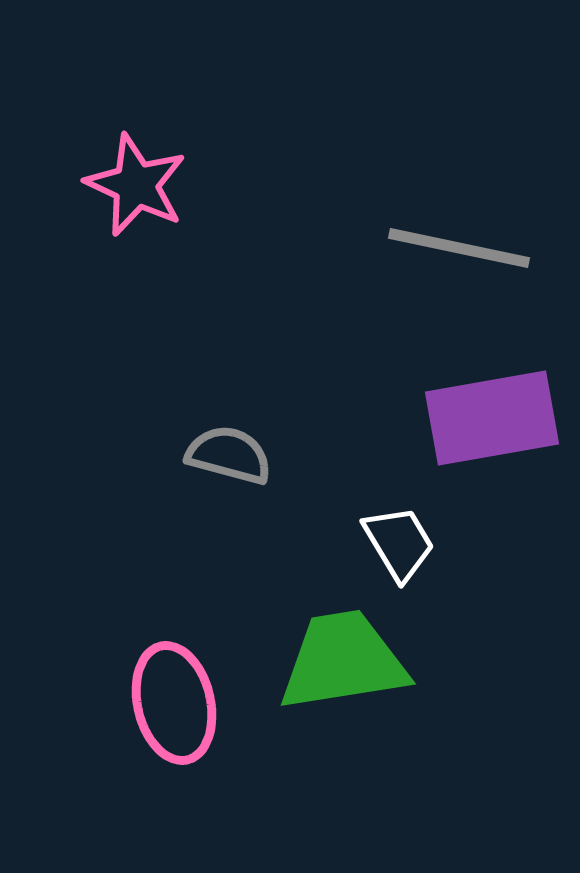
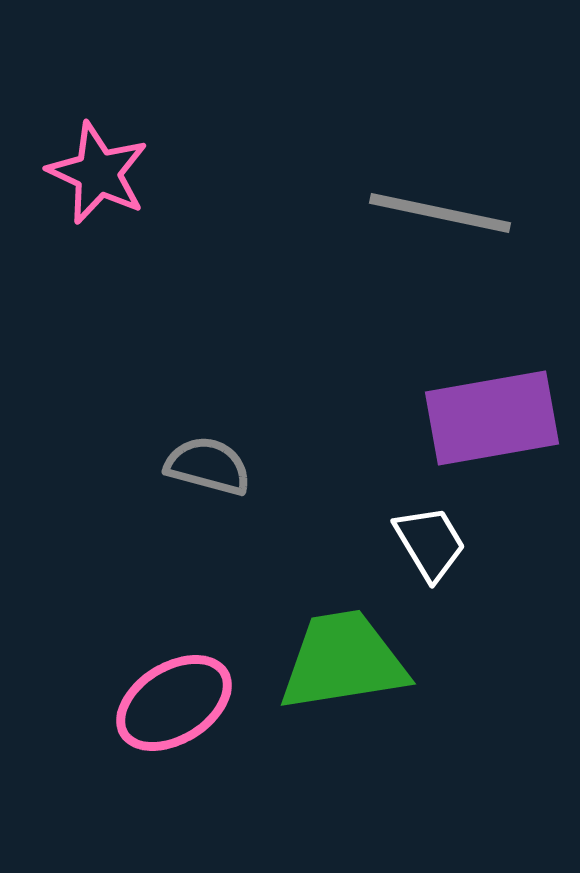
pink star: moved 38 px left, 12 px up
gray line: moved 19 px left, 35 px up
gray semicircle: moved 21 px left, 11 px down
white trapezoid: moved 31 px right
pink ellipse: rotated 71 degrees clockwise
